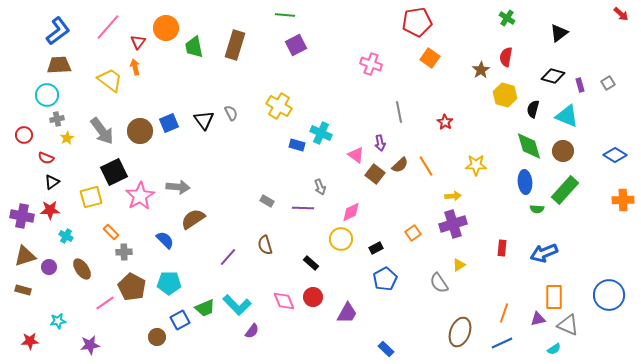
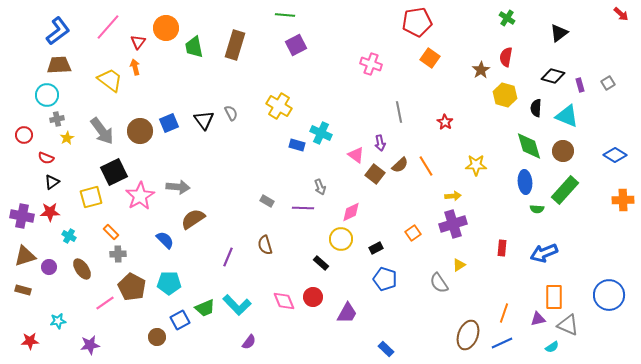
black semicircle at (533, 109): moved 3 px right, 1 px up; rotated 12 degrees counterclockwise
red star at (50, 210): moved 2 px down
cyan cross at (66, 236): moved 3 px right
gray cross at (124, 252): moved 6 px left, 2 px down
purple line at (228, 257): rotated 18 degrees counterclockwise
black rectangle at (311, 263): moved 10 px right
blue pentagon at (385, 279): rotated 25 degrees counterclockwise
purple semicircle at (252, 331): moved 3 px left, 11 px down
brown ellipse at (460, 332): moved 8 px right, 3 px down
cyan semicircle at (554, 349): moved 2 px left, 2 px up
